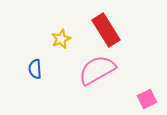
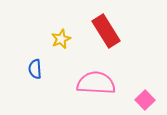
red rectangle: moved 1 px down
pink semicircle: moved 1 px left, 13 px down; rotated 33 degrees clockwise
pink square: moved 2 px left, 1 px down; rotated 18 degrees counterclockwise
